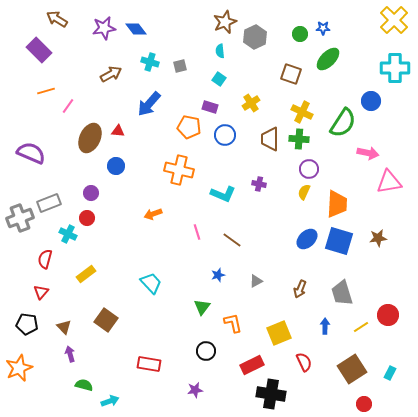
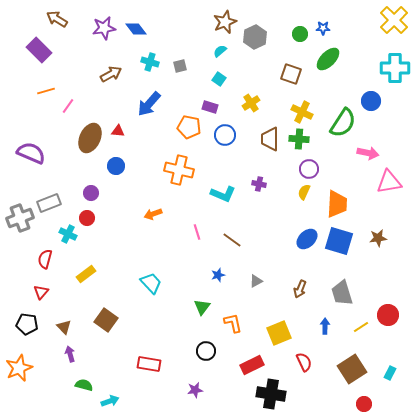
cyan semicircle at (220, 51): rotated 56 degrees clockwise
